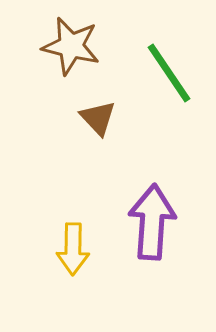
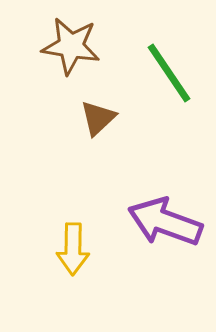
brown star: rotated 4 degrees counterclockwise
brown triangle: rotated 30 degrees clockwise
purple arrow: moved 13 px right; rotated 74 degrees counterclockwise
